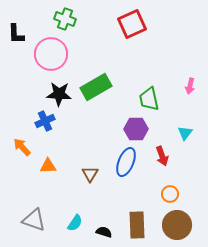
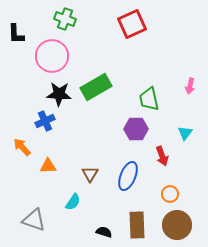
pink circle: moved 1 px right, 2 px down
blue ellipse: moved 2 px right, 14 px down
cyan semicircle: moved 2 px left, 21 px up
